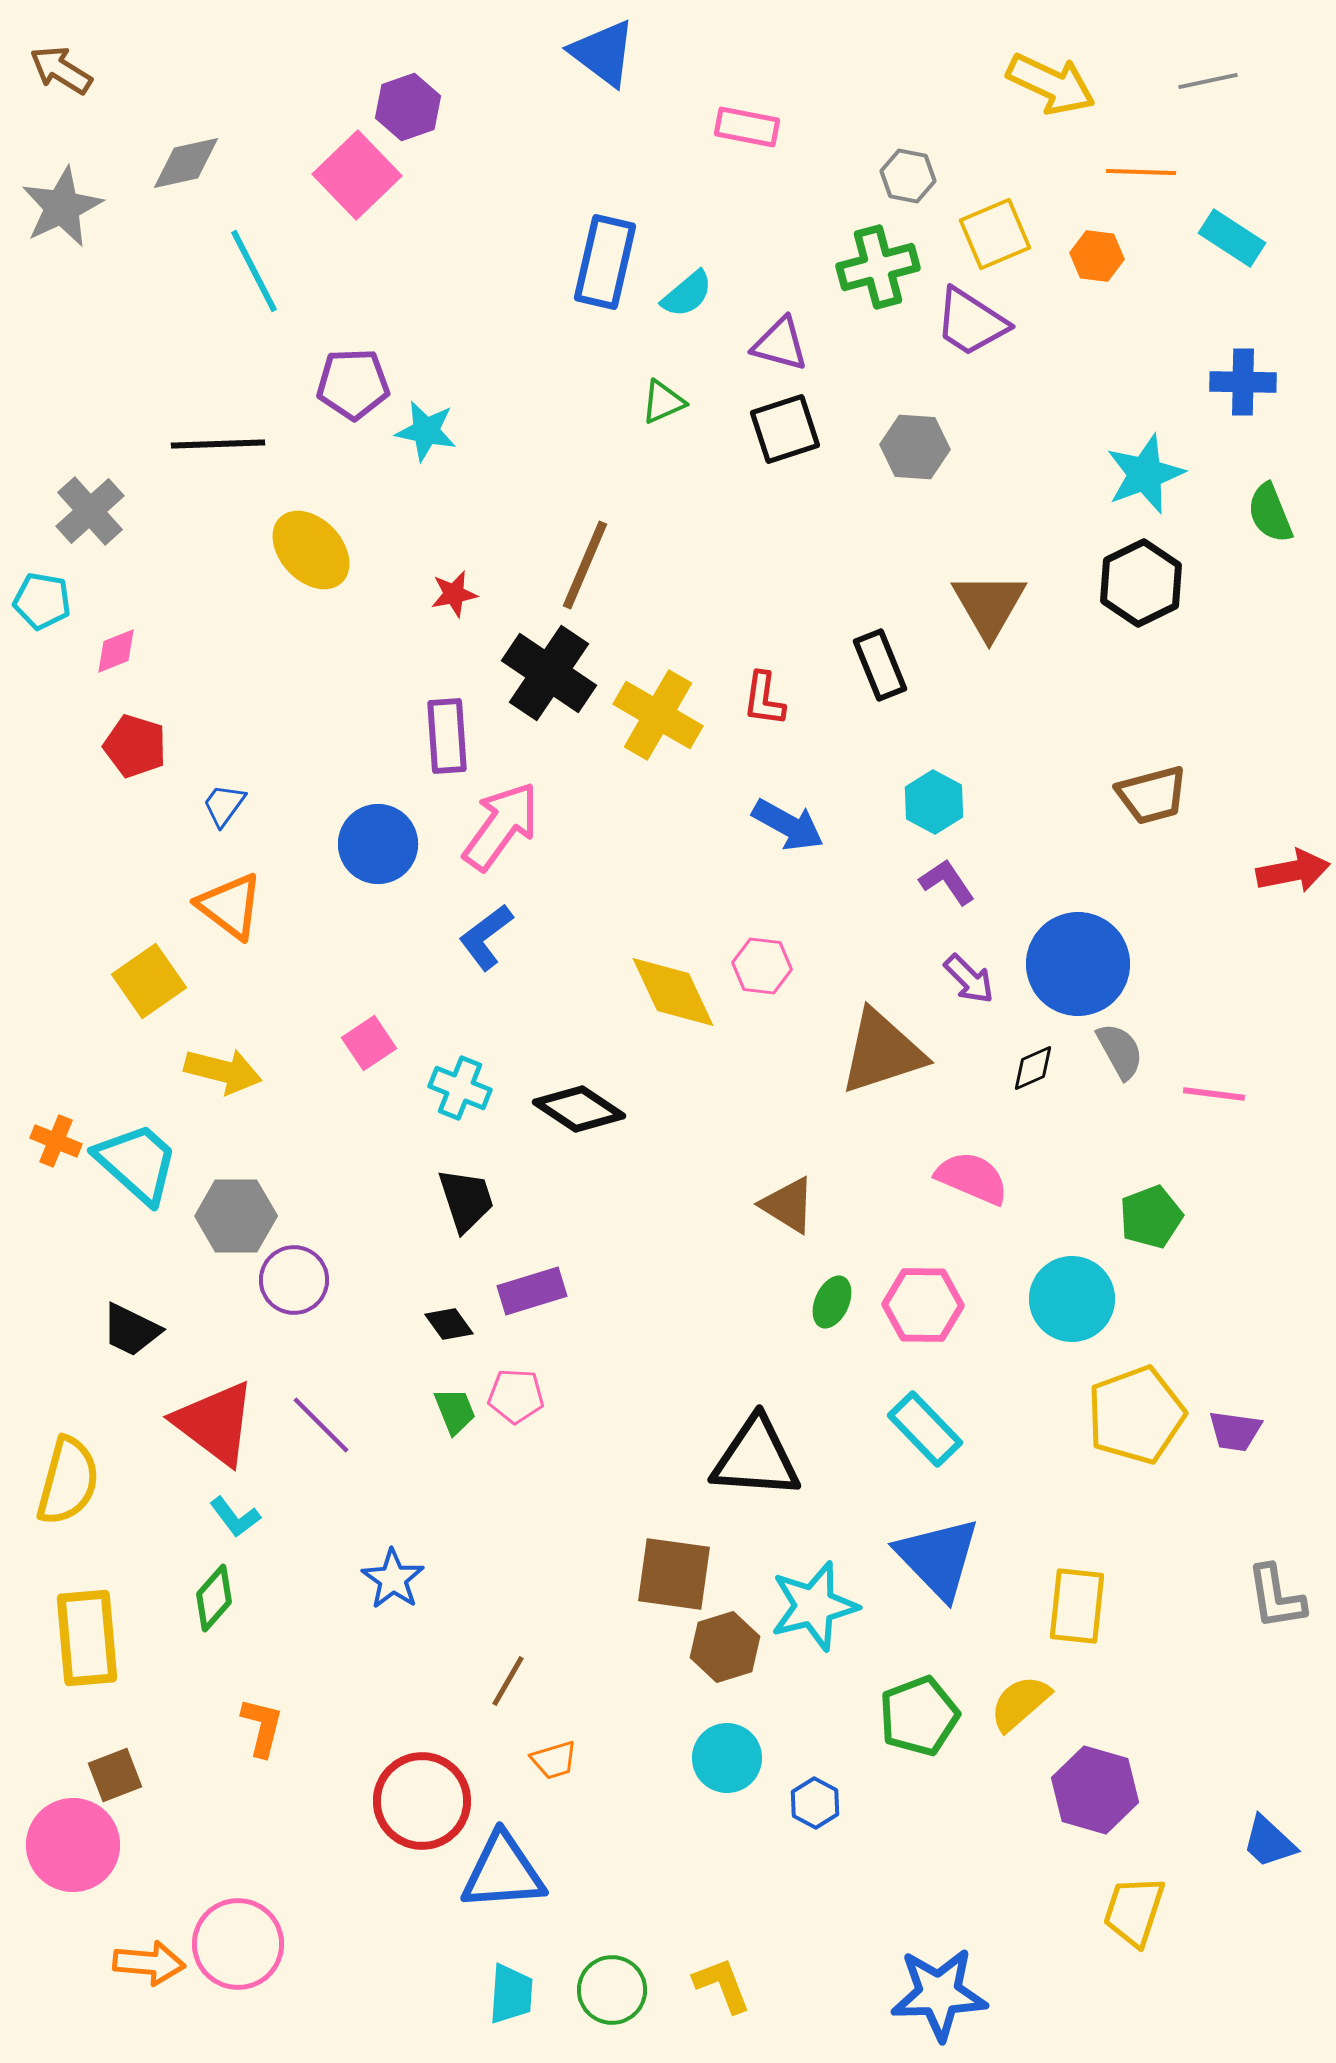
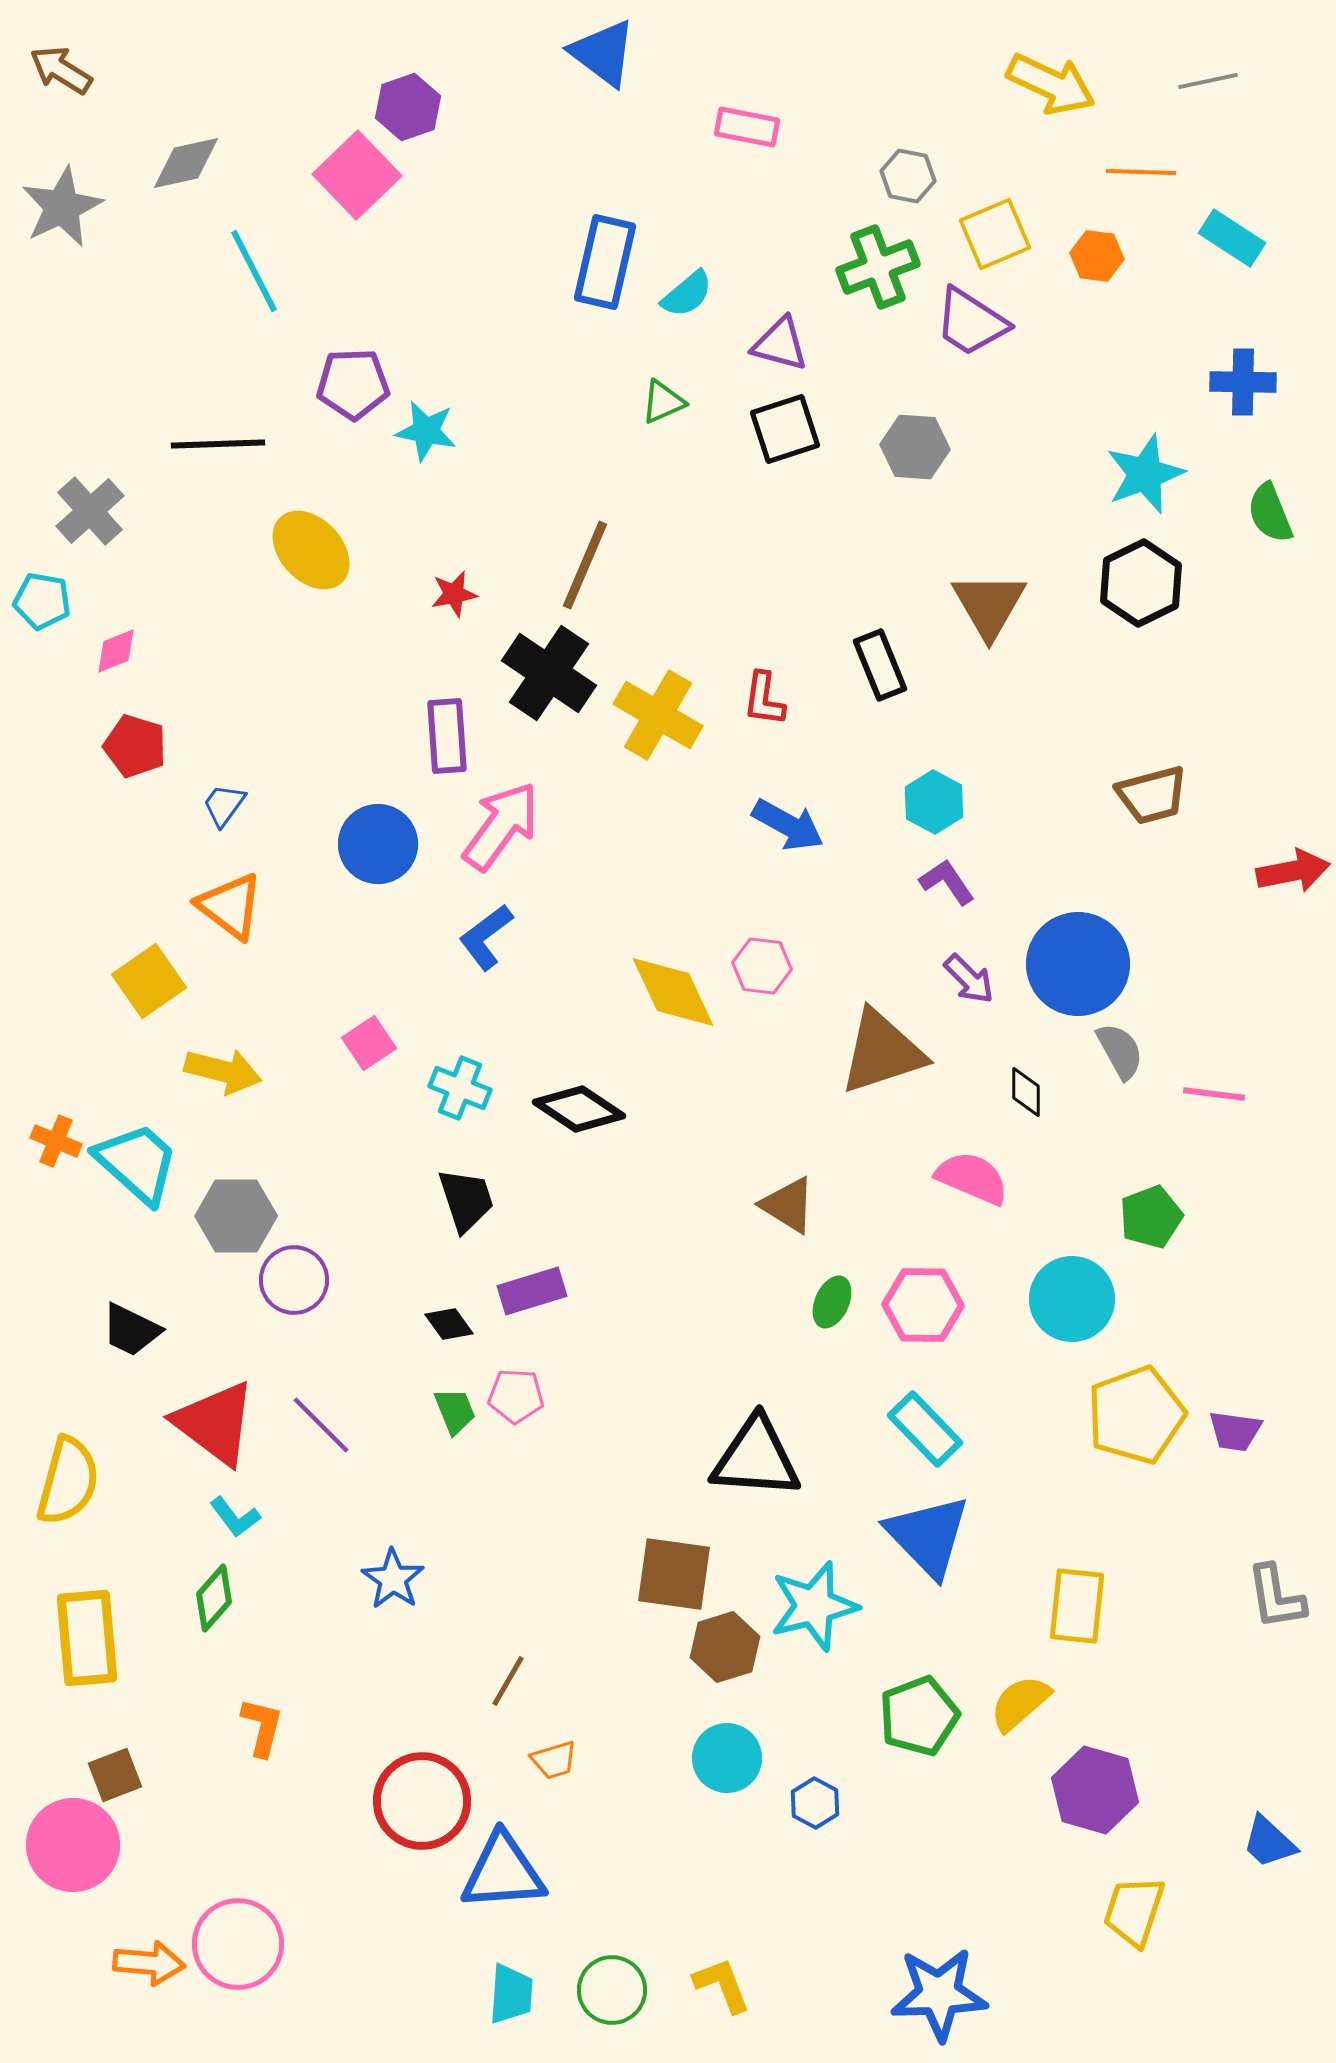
green cross at (878, 267): rotated 6 degrees counterclockwise
black diamond at (1033, 1068): moved 7 px left, 24 px down; rotated 66 degrees counterclockwise
blue triangle at (938, 1558): moved 10 px left, 22 px up
